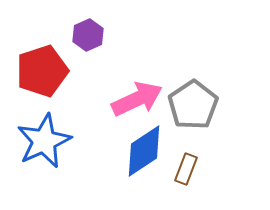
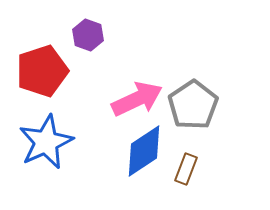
purple hexagon: rotated 16 degrees counterclockwise
blue star: moved 2 px right, 1 px down
